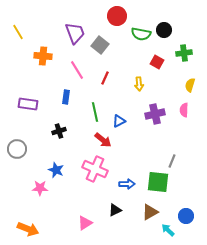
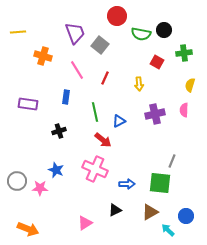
yellow line: rotated 63 degrees counterclockwise
orange cross: rotated 12 degrees clockwise
gray circle: moved 32 px down
green square: moved 2 px right, 1 px down
